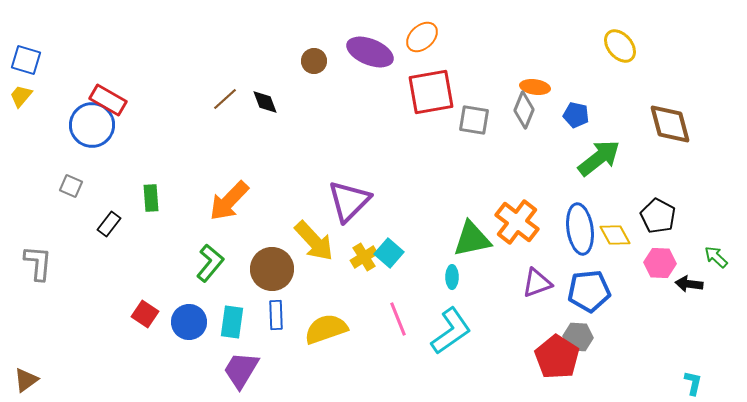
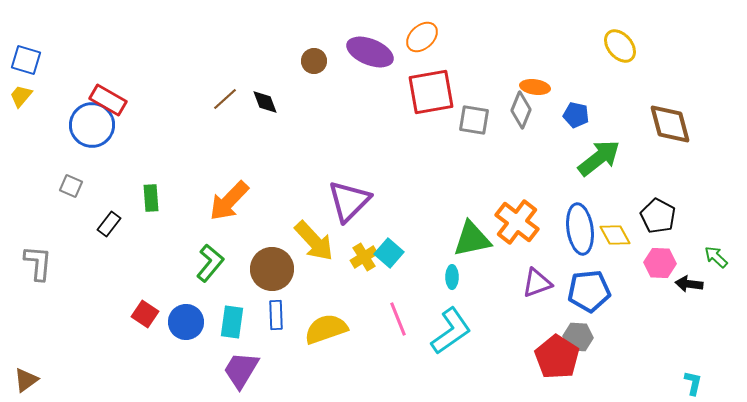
gray diamond at (524, 110): moved 3 px left
blue circle at (189, 322): moved 3 px left
